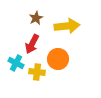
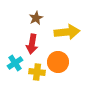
yellow arrow: moved 6 px down
red arrow: rotated 18 degrees counterclockwise
orange circle: moved 3 px down
cyan cross: moved 1 px left; rotated 28 degrees clockwise
